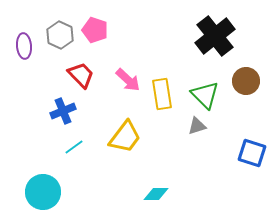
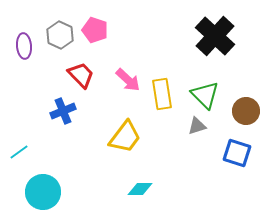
black cross: rotated 9 degrees counterclockwise
brown circle: moved 30 px down
cyan line: moved 55 px left, 5 px down
blue square: moved 15 px left
cyan diamond: moved 16 px left, 5 px up
